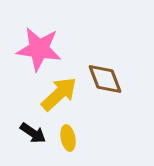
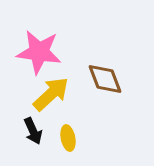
pink star: moved 3 px down
yellow arrow: moved 8 px left
black arrow: moved 2 px up; rotated 32 degrees clockwise
